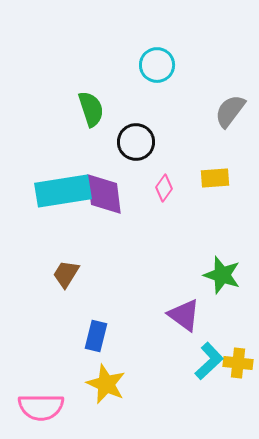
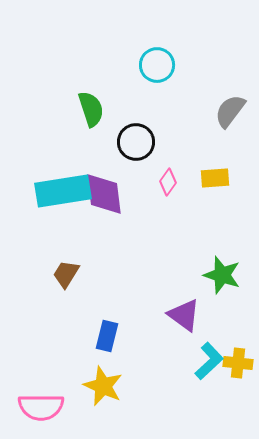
pink diamond: moved 4 px right, 6 px up
blue rectangle: moved 11 px right
yellow star: moved 3 px left, 2 px down
